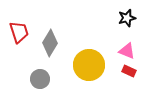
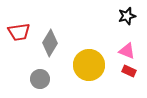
black star: moved 2 px up
red trapezoid: rotated 100 degrees clockwise
